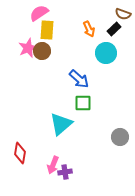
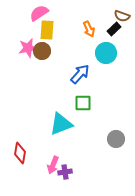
brown semicircle: moved 1 px left, 2 px down
pink star: rotated 12 degrees clockwise
blue arrow: moved 1 px right, 5 px up; rotated 90 degrees counterclockwise
cyan triangle: rotated 20 degrees clockwise
gray circle: moved 4 px left, 2 px down
